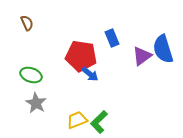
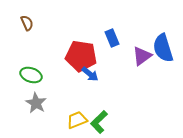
blue semicircle: moved 1 px up
